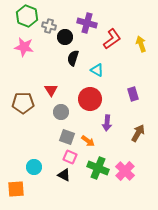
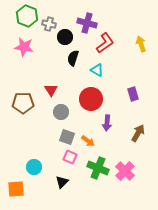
gray cross: moved 2 px up
red L-shape: moved 7 px left, 4 px down
red circle: moved 1 px right
black triangle: moved 2 px left, 7 px down; rotated 48 degrees clockwise
